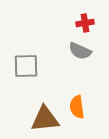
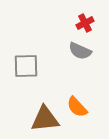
red cross: rotated 18 degrees counterclockwise
orange semicircle: rotated 35 degrees counterclockwise
